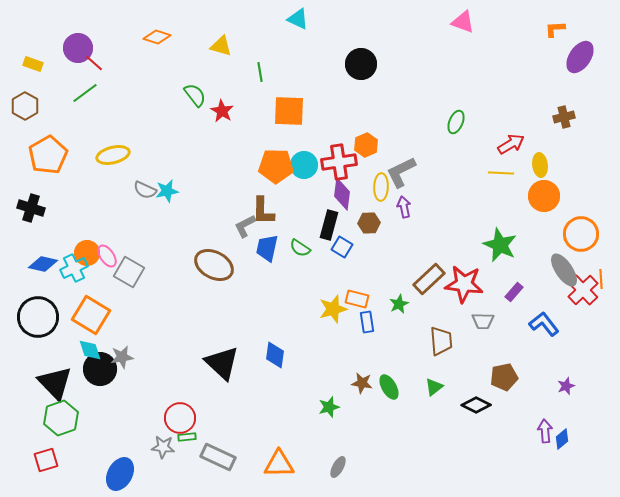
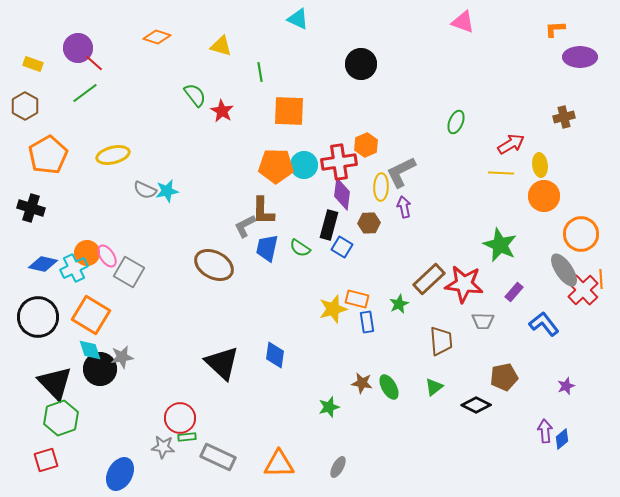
purple ellipse at (580, 57): rotated 56 degrees clockwise
